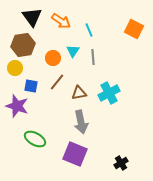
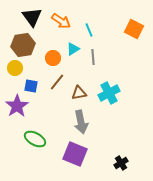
cyan triangle: moved 2 px up; rotated 24 degrees clockwise
purple star: rotated 20 degrees clockwise
